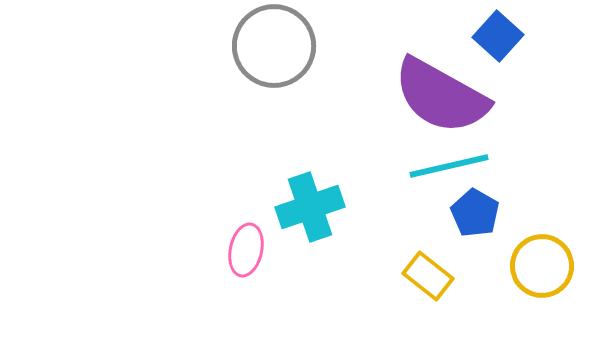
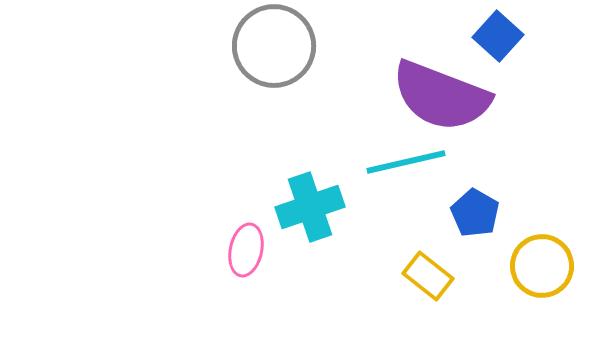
purple semicircle: rotated 8 degrees counterclockwise
cyan line: moved 43 px left, 4 px up
